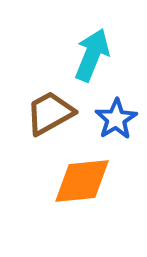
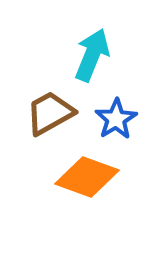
orange diamond: moved 5 px right, 4 px up; rotated 26 degrees clockwise
